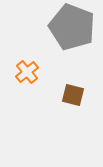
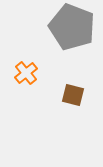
orange cross: moved 1 px left, 1 px down
